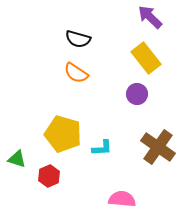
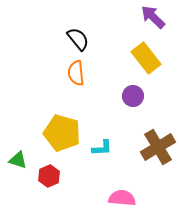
purple arrow: moved 3 px right
black semicircle: rotated 145 degrees counterclockwise
orange semicircle: rotated 50 degrees clockwise
purple circle: moved 4 px left, 2 px down
yellow pentagon: moved 1 px left, 1 px up
brown cross: rotated 24 degrees clockwise
green triangle: moved 1 px right, 1 px down
pink semicircle: moved 1 px up
